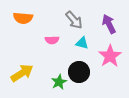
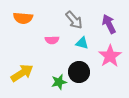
green star: rotated 14 degrees clockwise
